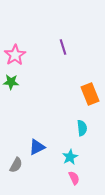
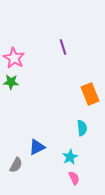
pink star: moved 1 px left, 3 px down; rotated 10 degrees counterclockwise
